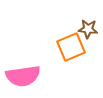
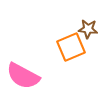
pink semicircle: rotated 36 degrees clockwise
